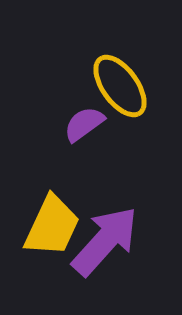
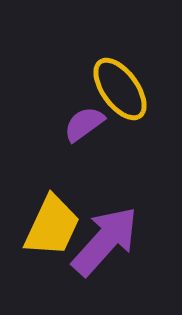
yellow ellipse: moved 3 px down
